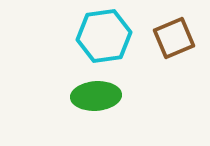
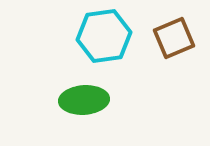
green ellipse: moved 12 px left, 4 px down
